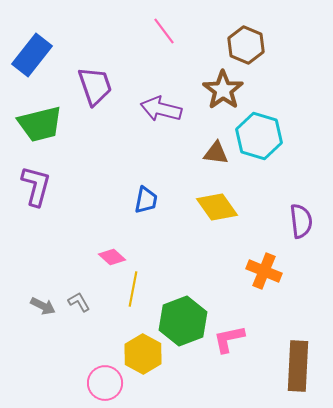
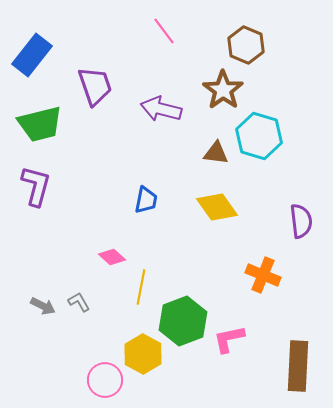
orange cross: moved 1 px left, 4 px down
yellow line: moved 8 px right, 2 px up
pink circle: moved 3 px up
